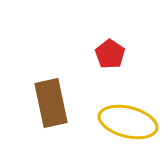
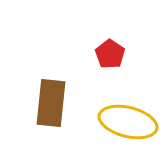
brown rectangle: rotated 18 degrees clockwise
